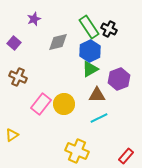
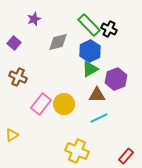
green rectangle: moved 2 px up; rotated 10 degrees counterclockwise
purple hexagon: moved 3 px left
